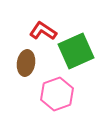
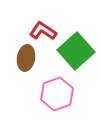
green square: rotated 18 degrees counterclockwise
brown ellipse: moved 5 px up
